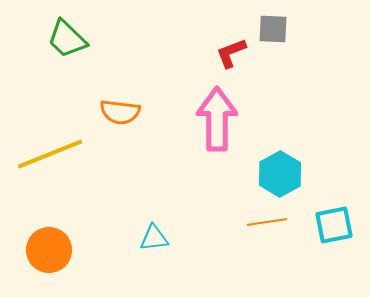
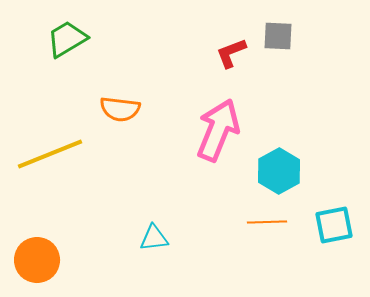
gray square: moved 5 px right, 7 px down
green trapezoid: rotated 105 degrees clockwise
orange semicircle: moved 3 px up
pink arrow: moved 1 px right, 11 px down; rotated 22 degrees clockwise
cyan hexagon: moved 1 px left, 3 px up
orange line: rotated 6 degrees clockwise
orange circle: moved 12 px left, 10 px down
